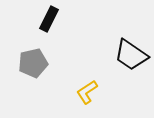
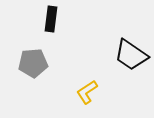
black rectangle: moved 2 px right; rotated 20 degrees counterclockwise
gray pentagon: rotated 8 degrees clockwise
